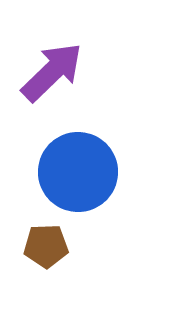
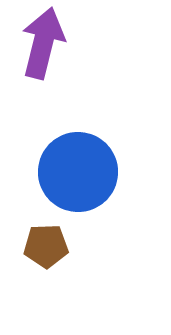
purple arrow: moved 9 px left, 29 px up; rotated 32 degrees counterclockwise
